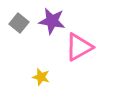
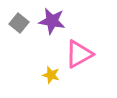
pink triangle: moved 7 px down
yellow star: moved 10 px right, 2 px up
